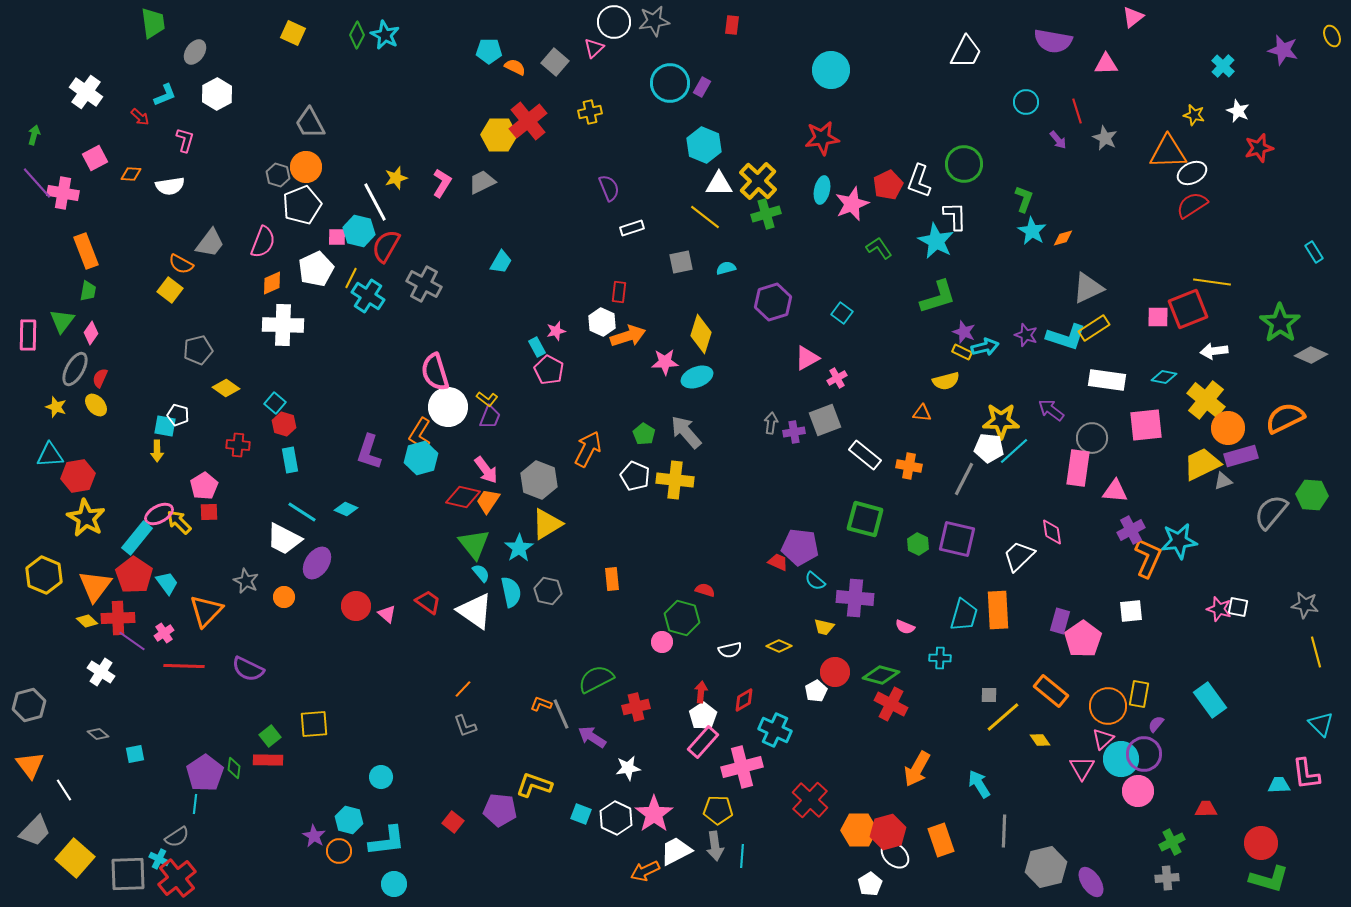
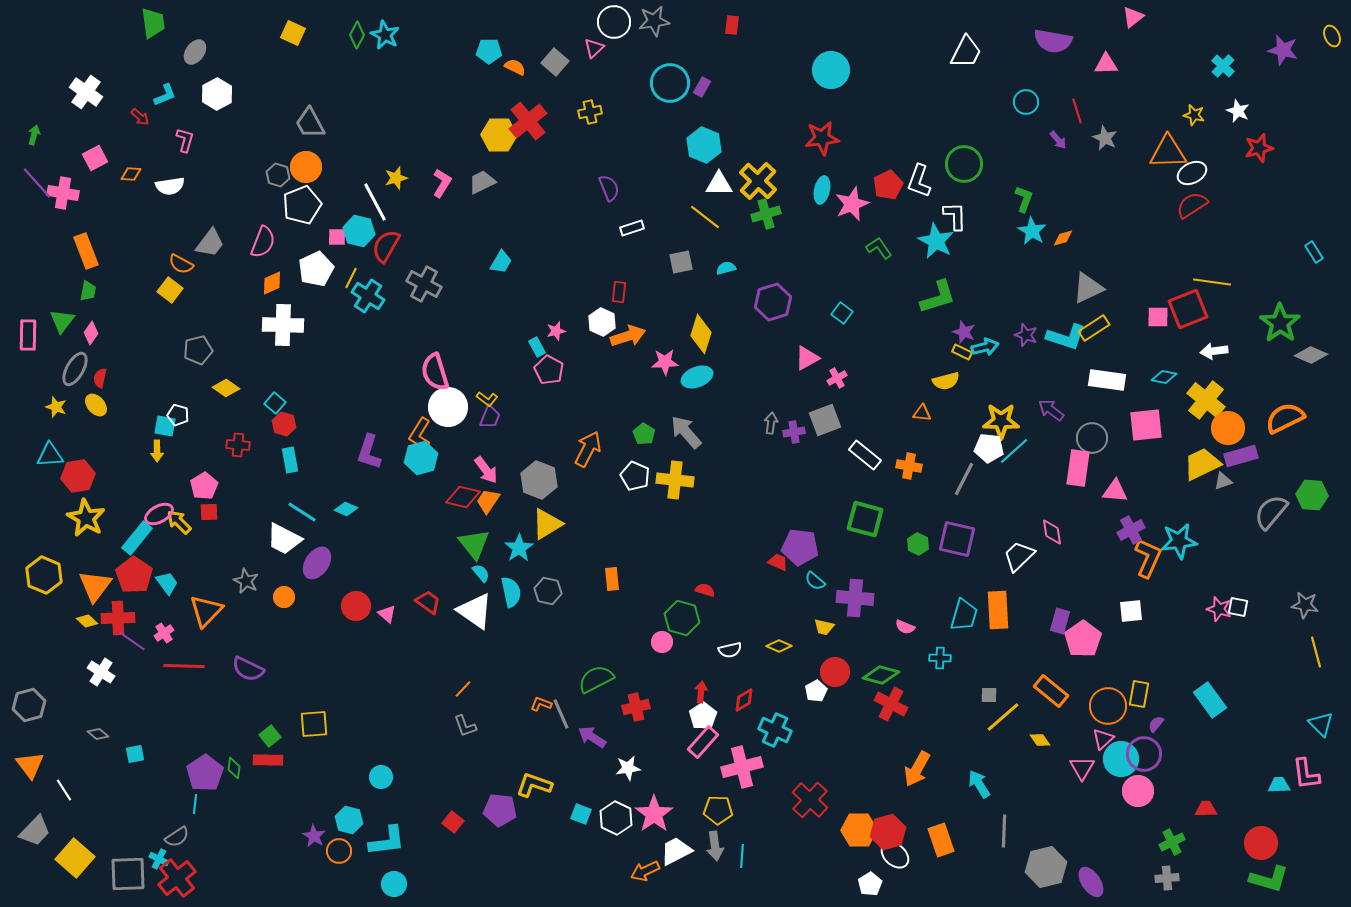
red semicircle at (100, 378): rotated 12 degrees counterclockwise
